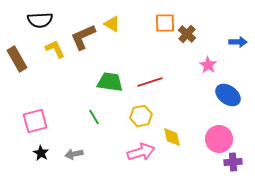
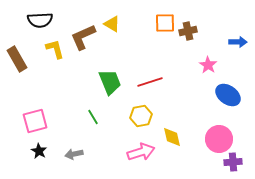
brown cross: moved 1 px right, 3 px up; rotated 36 degrees clockwise
yellow L-shape: rotated 10 degrees clockwise
green trapezoid: rotated 60 degrees clockwise
green line: moved 1 px left
black star: moved 2 px left, 2 px up
